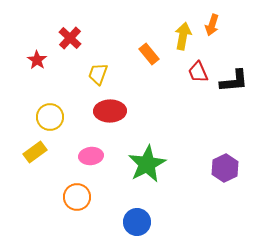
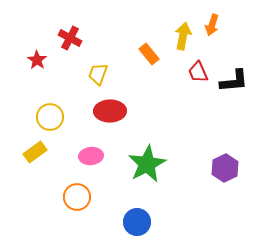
red cross: rotated 15 degrees counterclockwise
